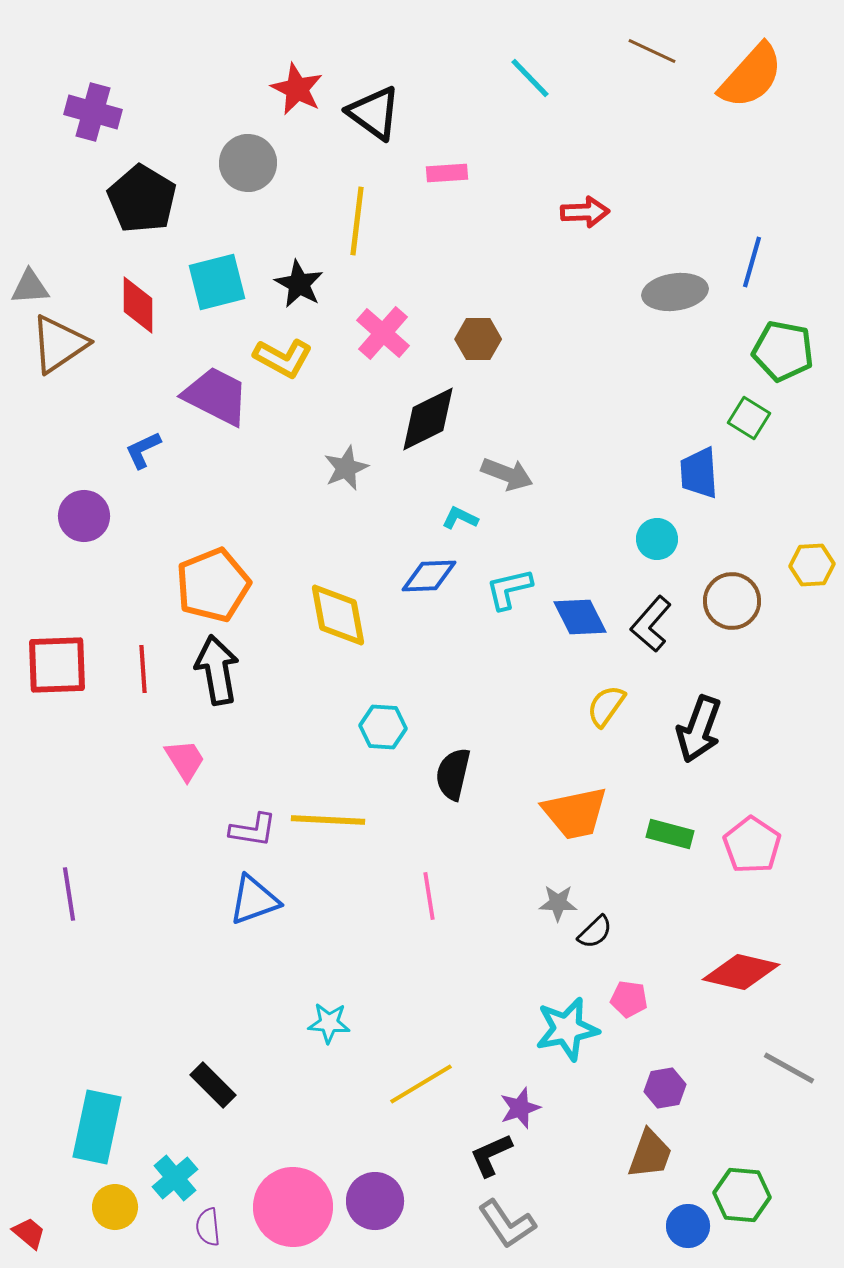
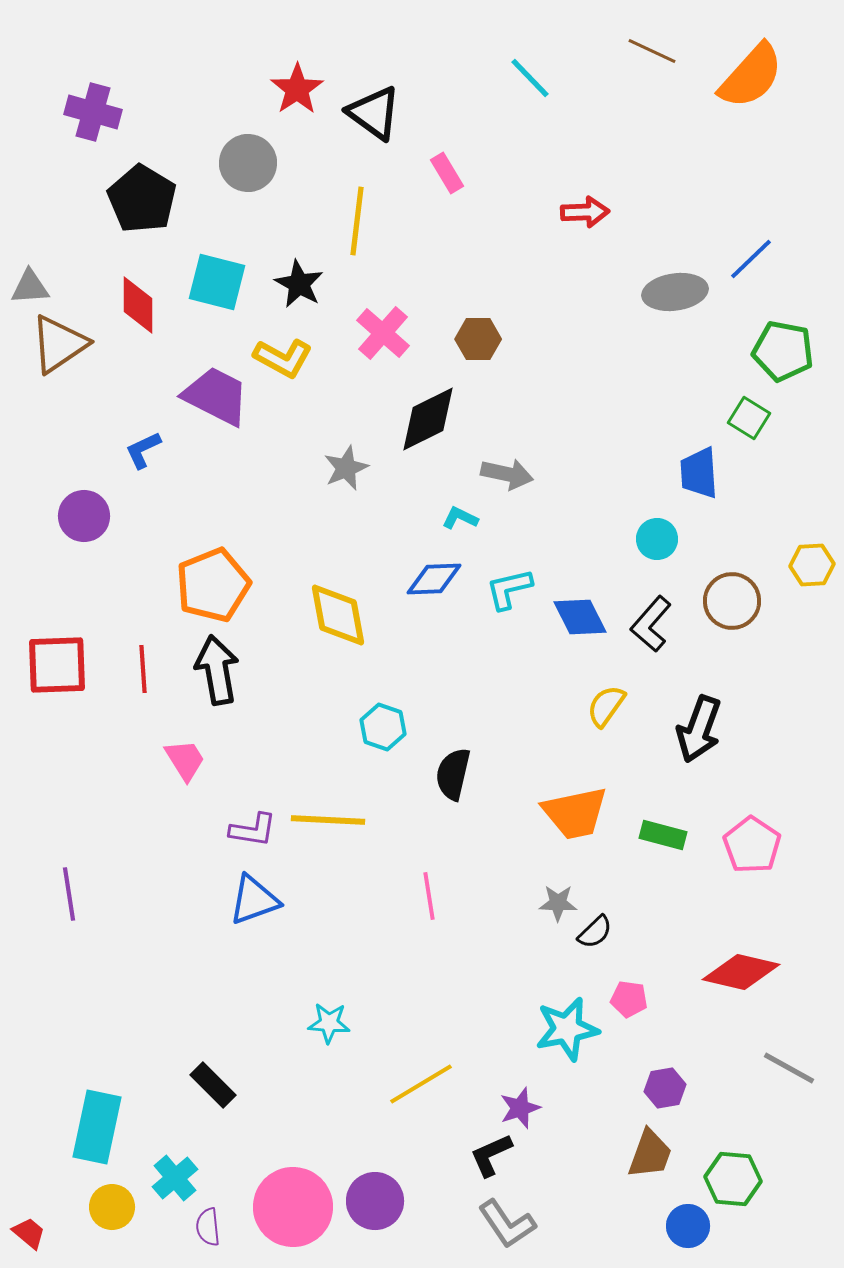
red star at (297, 89): rotated 12 degrees clockwise
pink rectangle at (447, 173): rotated 63 degrees clockwise
blue line at (752, 262): moved 1 px left, 3 px up; rotated 30 degrees clockwise
cyan square at (217, 282): rotated 28 degrees clockwise
gray arrow at (507, 474): rotated 9 degrees counterclockwise
blue diamond at (429, 576): moved 5 px right, 3 px down
cyan hexagon at (383, 727): rotated 15 degrees clockwise
green rectangle at (670, 834): moved 7 px left, 1 px down
green hexagon at (742, 1195): moved 9 px left, 16 px up
yellow circle at (115, 1207): moved 3 px left
